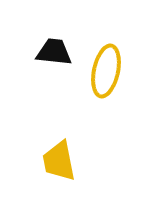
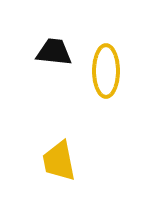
yellow ellipse: rotated 12 degrees counterclockwise
